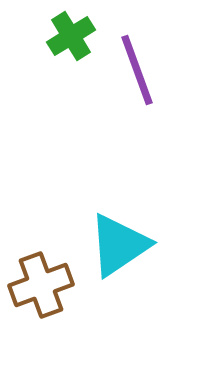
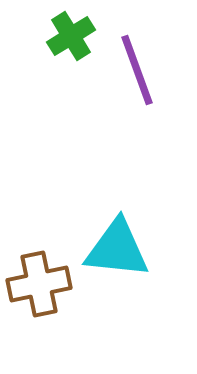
cyan triangle: moved 2 px left, 4 px down; rotated 40 degrees clockwise
brown cross: moved 2 px left, 1 px up; rotated 8 degrees clockwise
